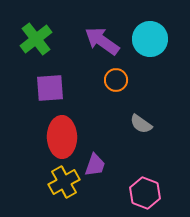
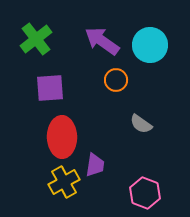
cyan circle: moved 6 px down
purple trapezoid: rotated 10 degrees counterclockwise
